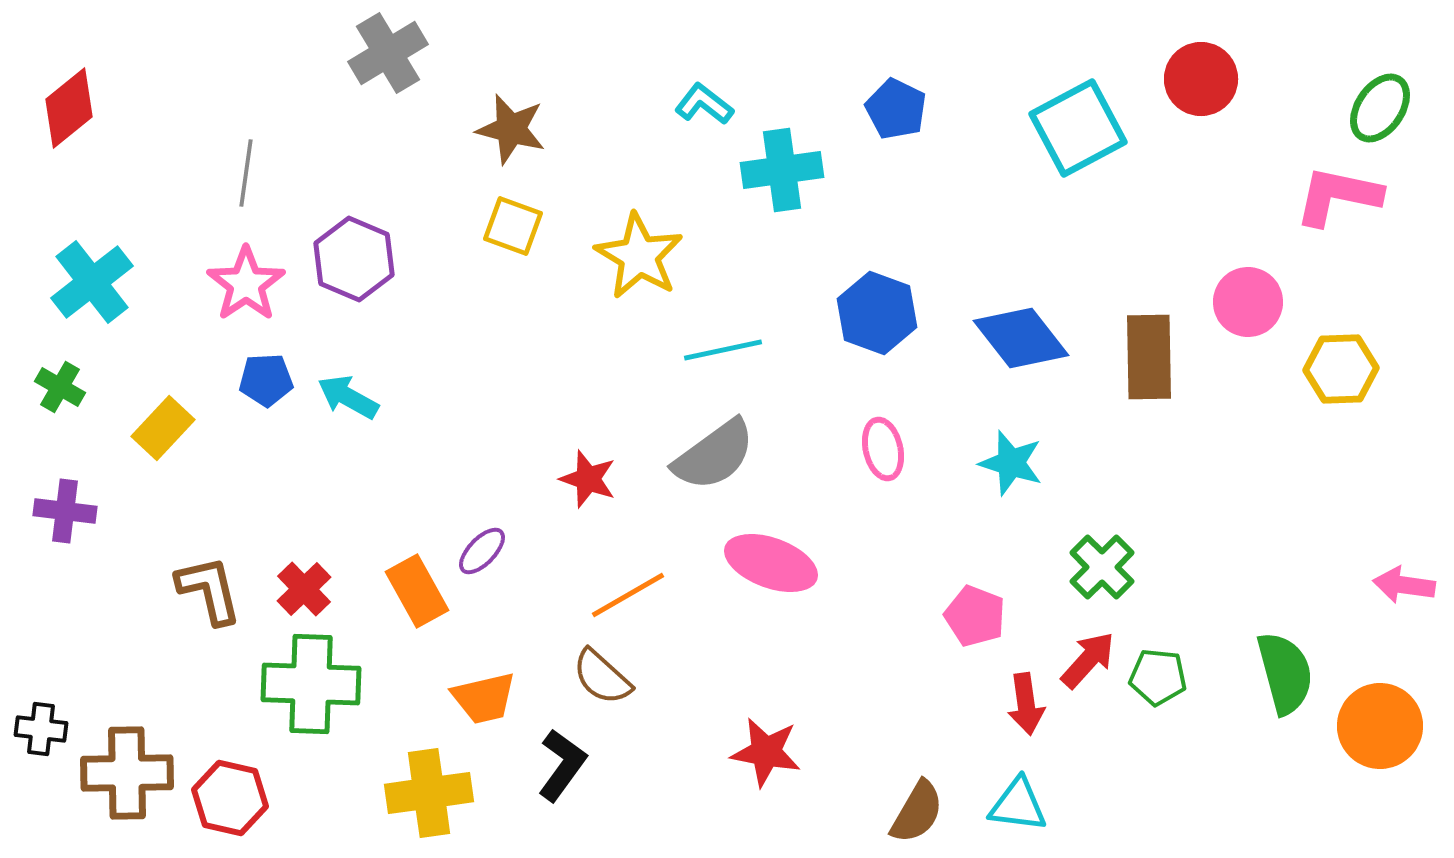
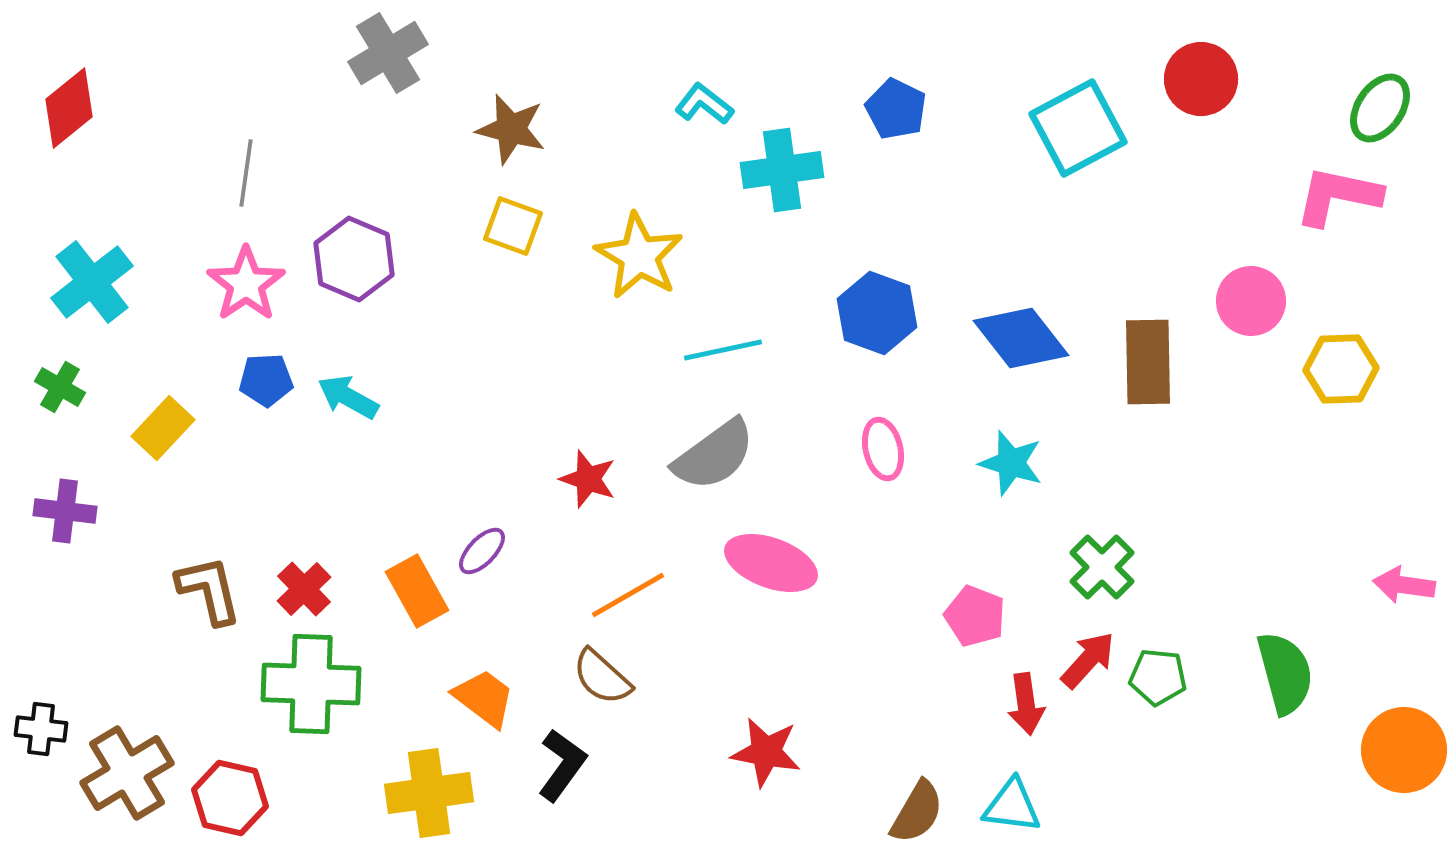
pink circle at (1248, 302): moved 3 px right, 1 px up
brown rectangle at (1149, 357): moved 1 px left, 5 px down
orange trapezoid at (484, 698): rotated 130 degrees counterclockwise
orange circle at (1380, 726): moved 24 px right, 24 px down
brown cross at (127, 773): rotated 30 degrees counterclockwise
cyan triangle at (1018, 805): moved 6 px left, 1 px down
